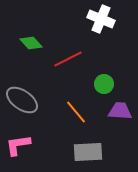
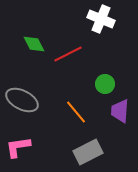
green diamond: moved 3 px right, 1 px down; rotated 15 degrees clockwise
red line: moved 5 px up
green circle: moved 1 px right
gray ellipse: rotated 8 degrees counterclockwise
purple trapezoid: rotated 90 degrees counterclockwise
pink L-shape: moved 2 px down
gray rectangle: rotated 24 degrees counterclockwise
